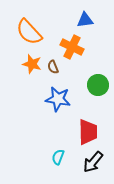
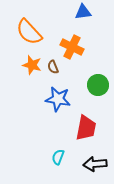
blue triangle: moved 2 px left, 8 px up
orange star: moved 1 px down
red trapezoid: moved 2 px left, 4 px up; rotated 12 degrees clockwise
black arrow: moved 2 px right, 2 px down; rotated 45 degrees clockwise
